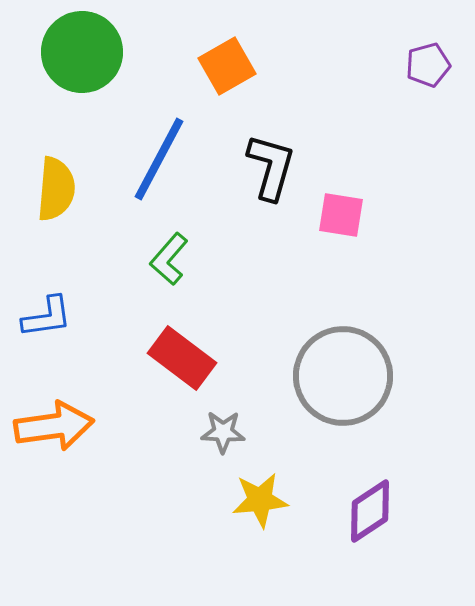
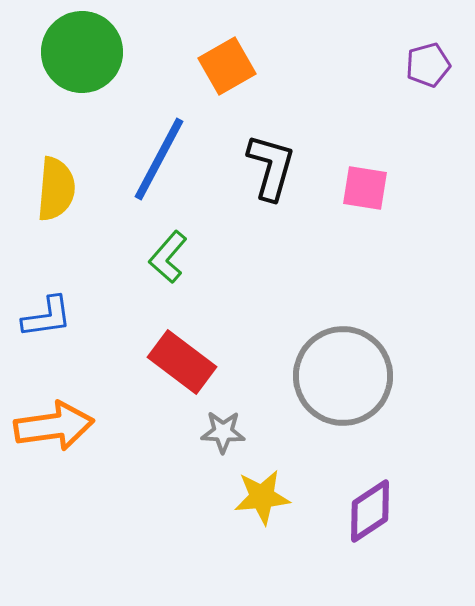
pink square: moved 24 px right, 27 px up
green L-shape: moved 1 px left, 2 px up
red rectangle: moved 4 px down
yellow star: moved 2 px right, 3 px up
